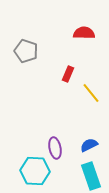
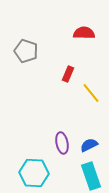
purple ellipse: moved 7 px right, 5 px up
cyan hexagon: moved 1 px left, 2 px down
